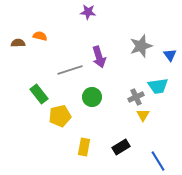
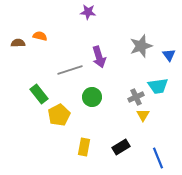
blue triangle: moved 1 px left
yellow pentagon: moved 1 px left, 1 px up; rotated 15 degrees counterclockwise
blue line: moved 3 px up; rotated 10 degrees clockwise
